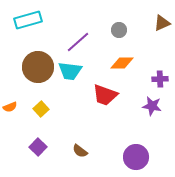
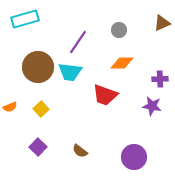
cyan rectangle: moved 3 px left, 1 px up
purple line: rotated 15 degrees counterclockwise
cyan trapezoid: moved 1 px down
purple circle: moved 2 px left
